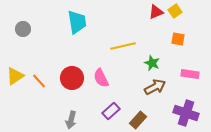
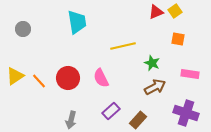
red circle: moved 4 px left
